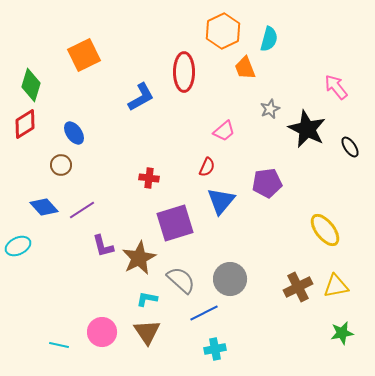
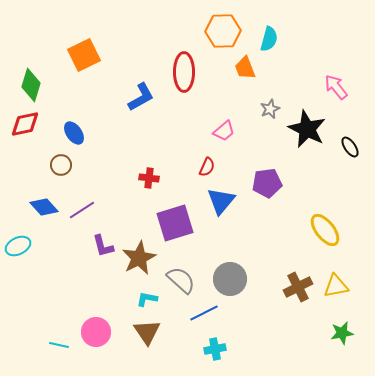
orange hexagon: rotated 24 degrees clockwise
red diamond: rotated 20 degrees clockwise
pink circle: moved 6 px left
